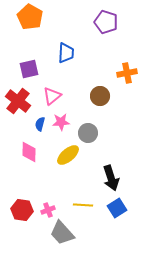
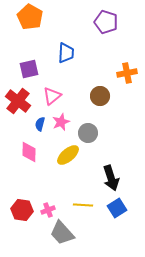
pink star: rotated 18 degrees counterclockwise
